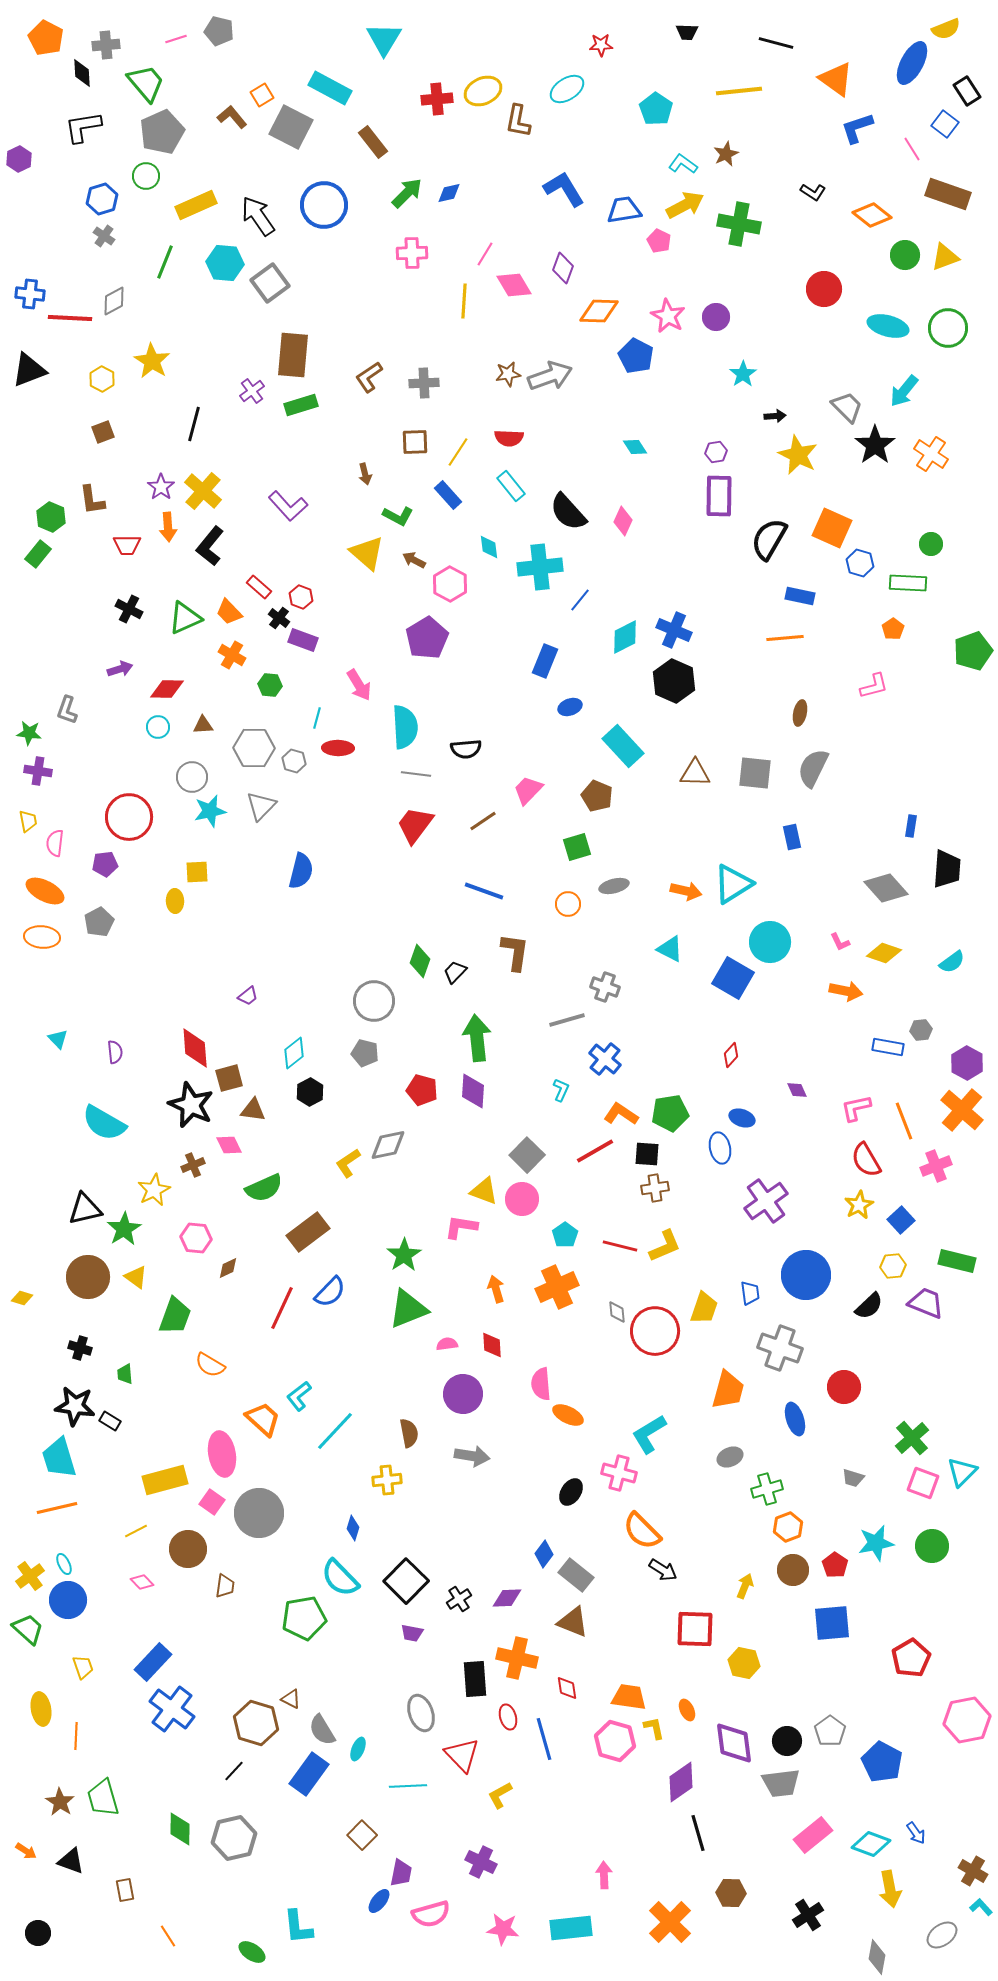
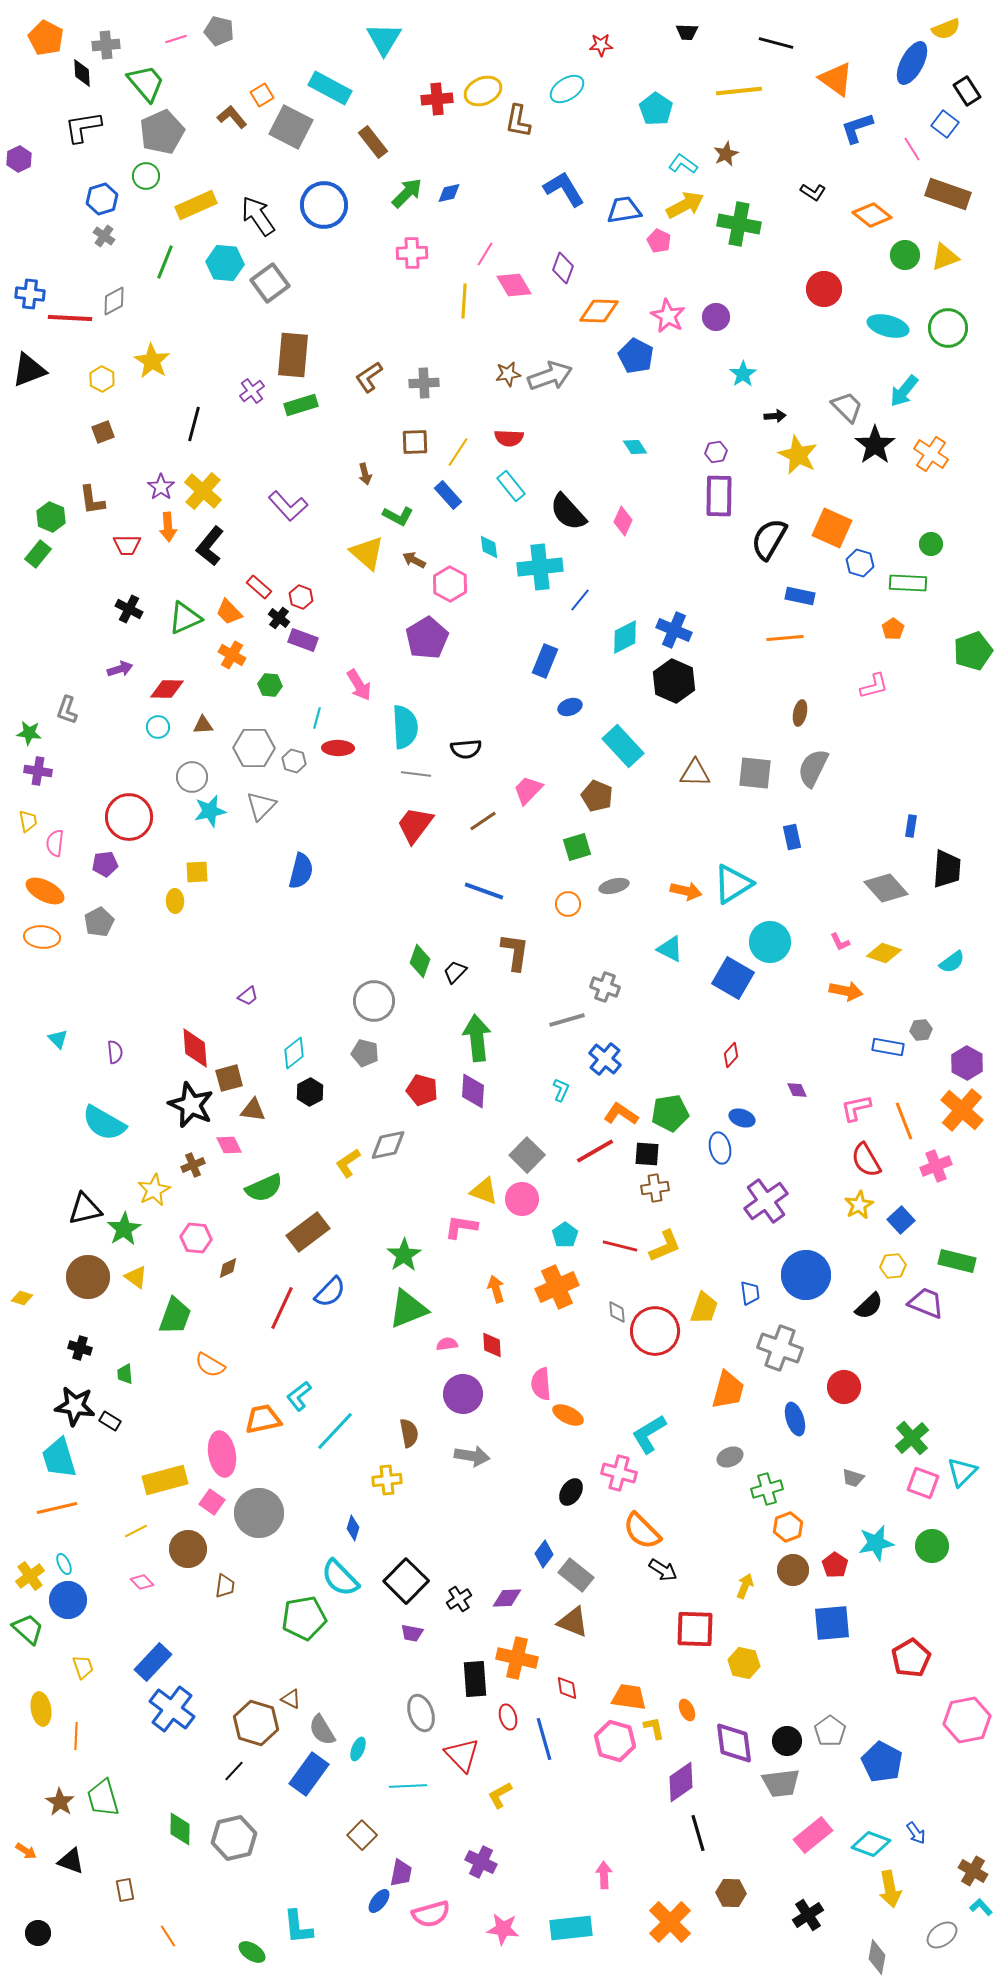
orange trapezoid at (263, 1419): rotated 54 degrees counterclockwise
